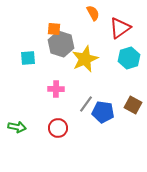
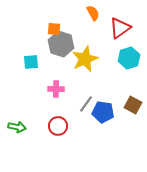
cyan square: moved 3 px right, 4 px down
red circle: moved 2 px up
